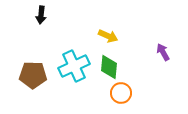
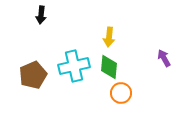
yellow arrow: moved 1 px right, 1 px down; rotated 72 degrees clockwise
purple arrow: moved 1 px right, 6 px down
cyan cross: rotated 12 degrees clockwise
brown pentagon: rotated 24 degrees counterclockwise
